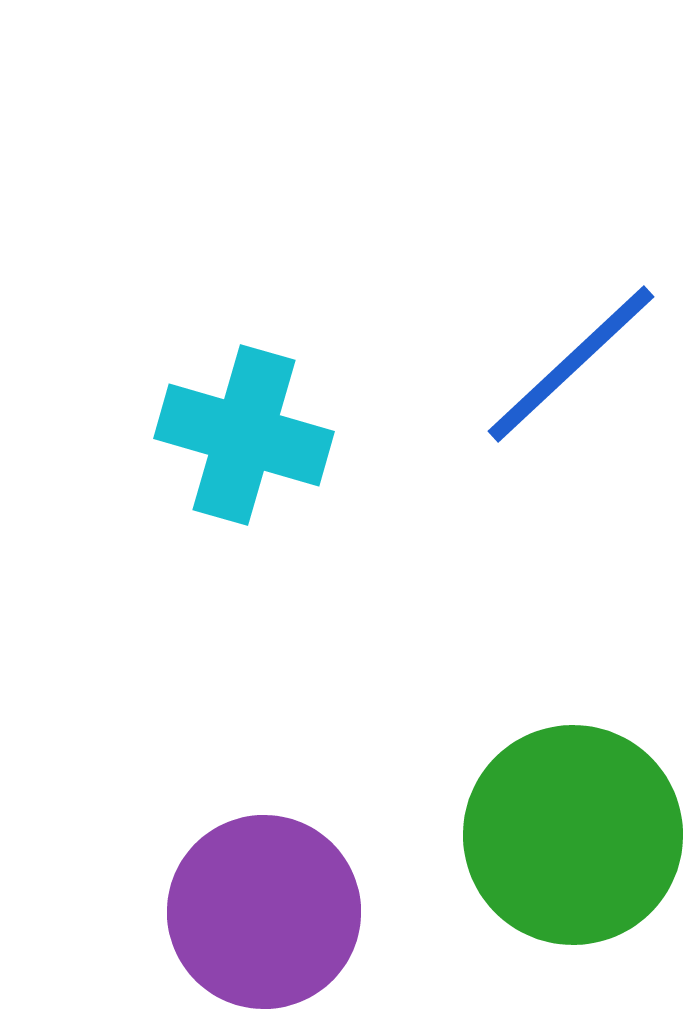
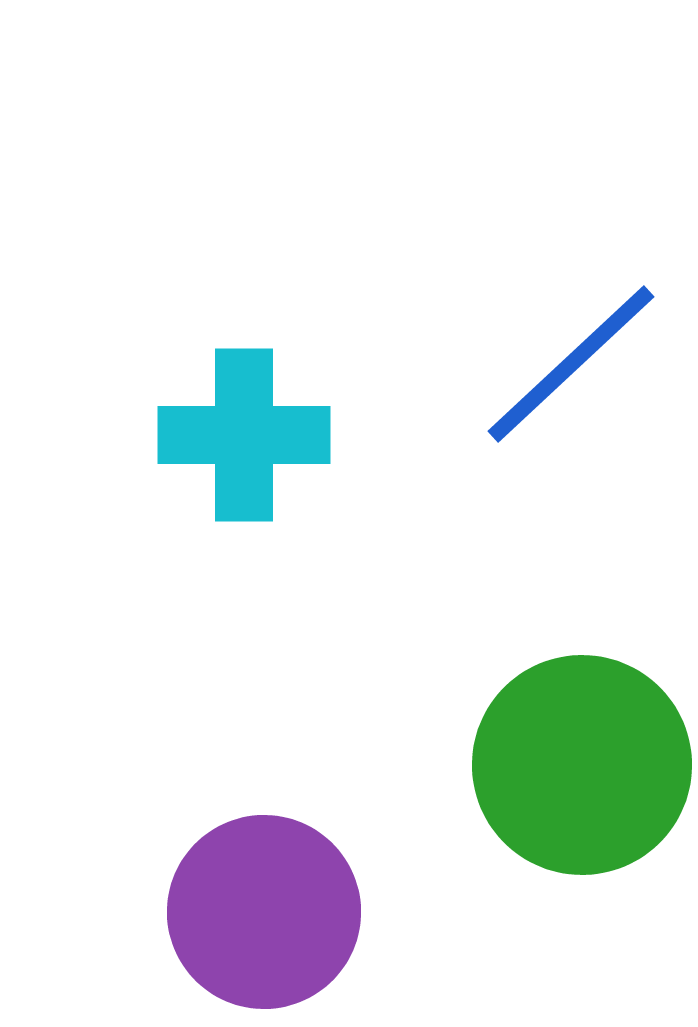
cyan cross: rotated 16 degrees counterclockwise
green circle: moved 9 px right, 70 px up
